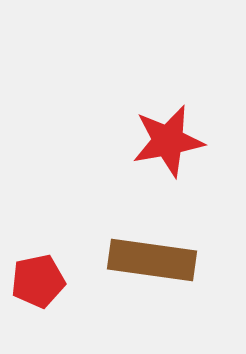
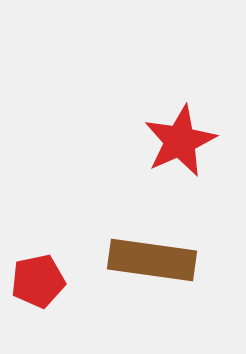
red star: moved 12 px right; rotated 14 degrees counterclockwise
